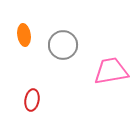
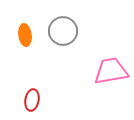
orange ellipse: moved 1 px right
gray circle: moved 14 px up
